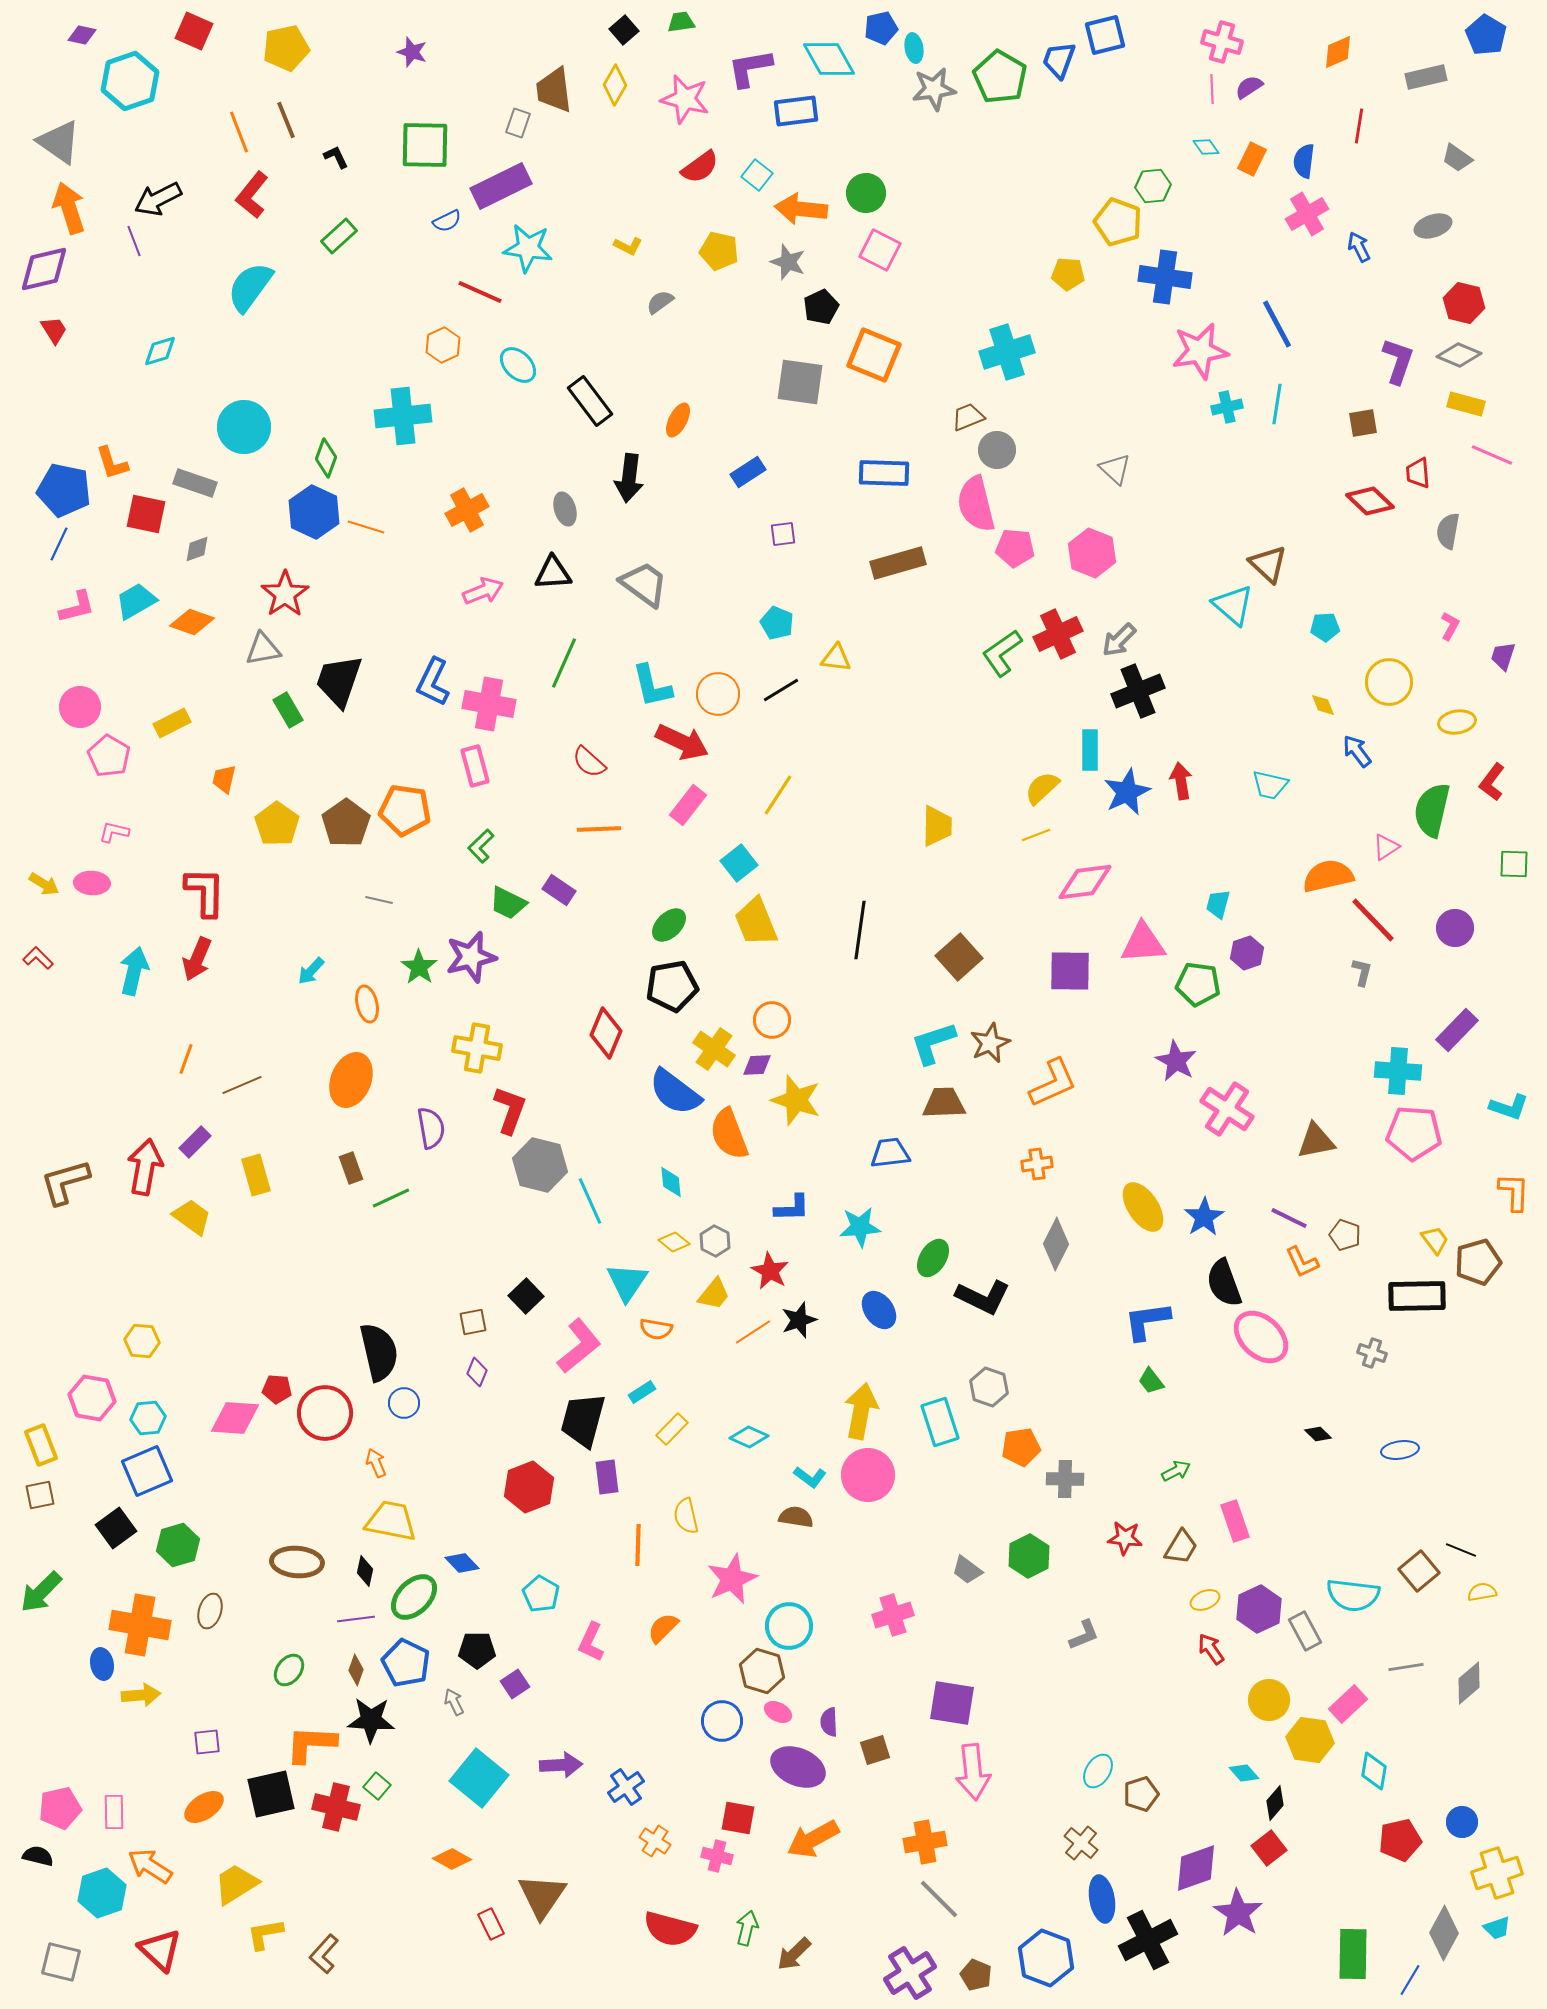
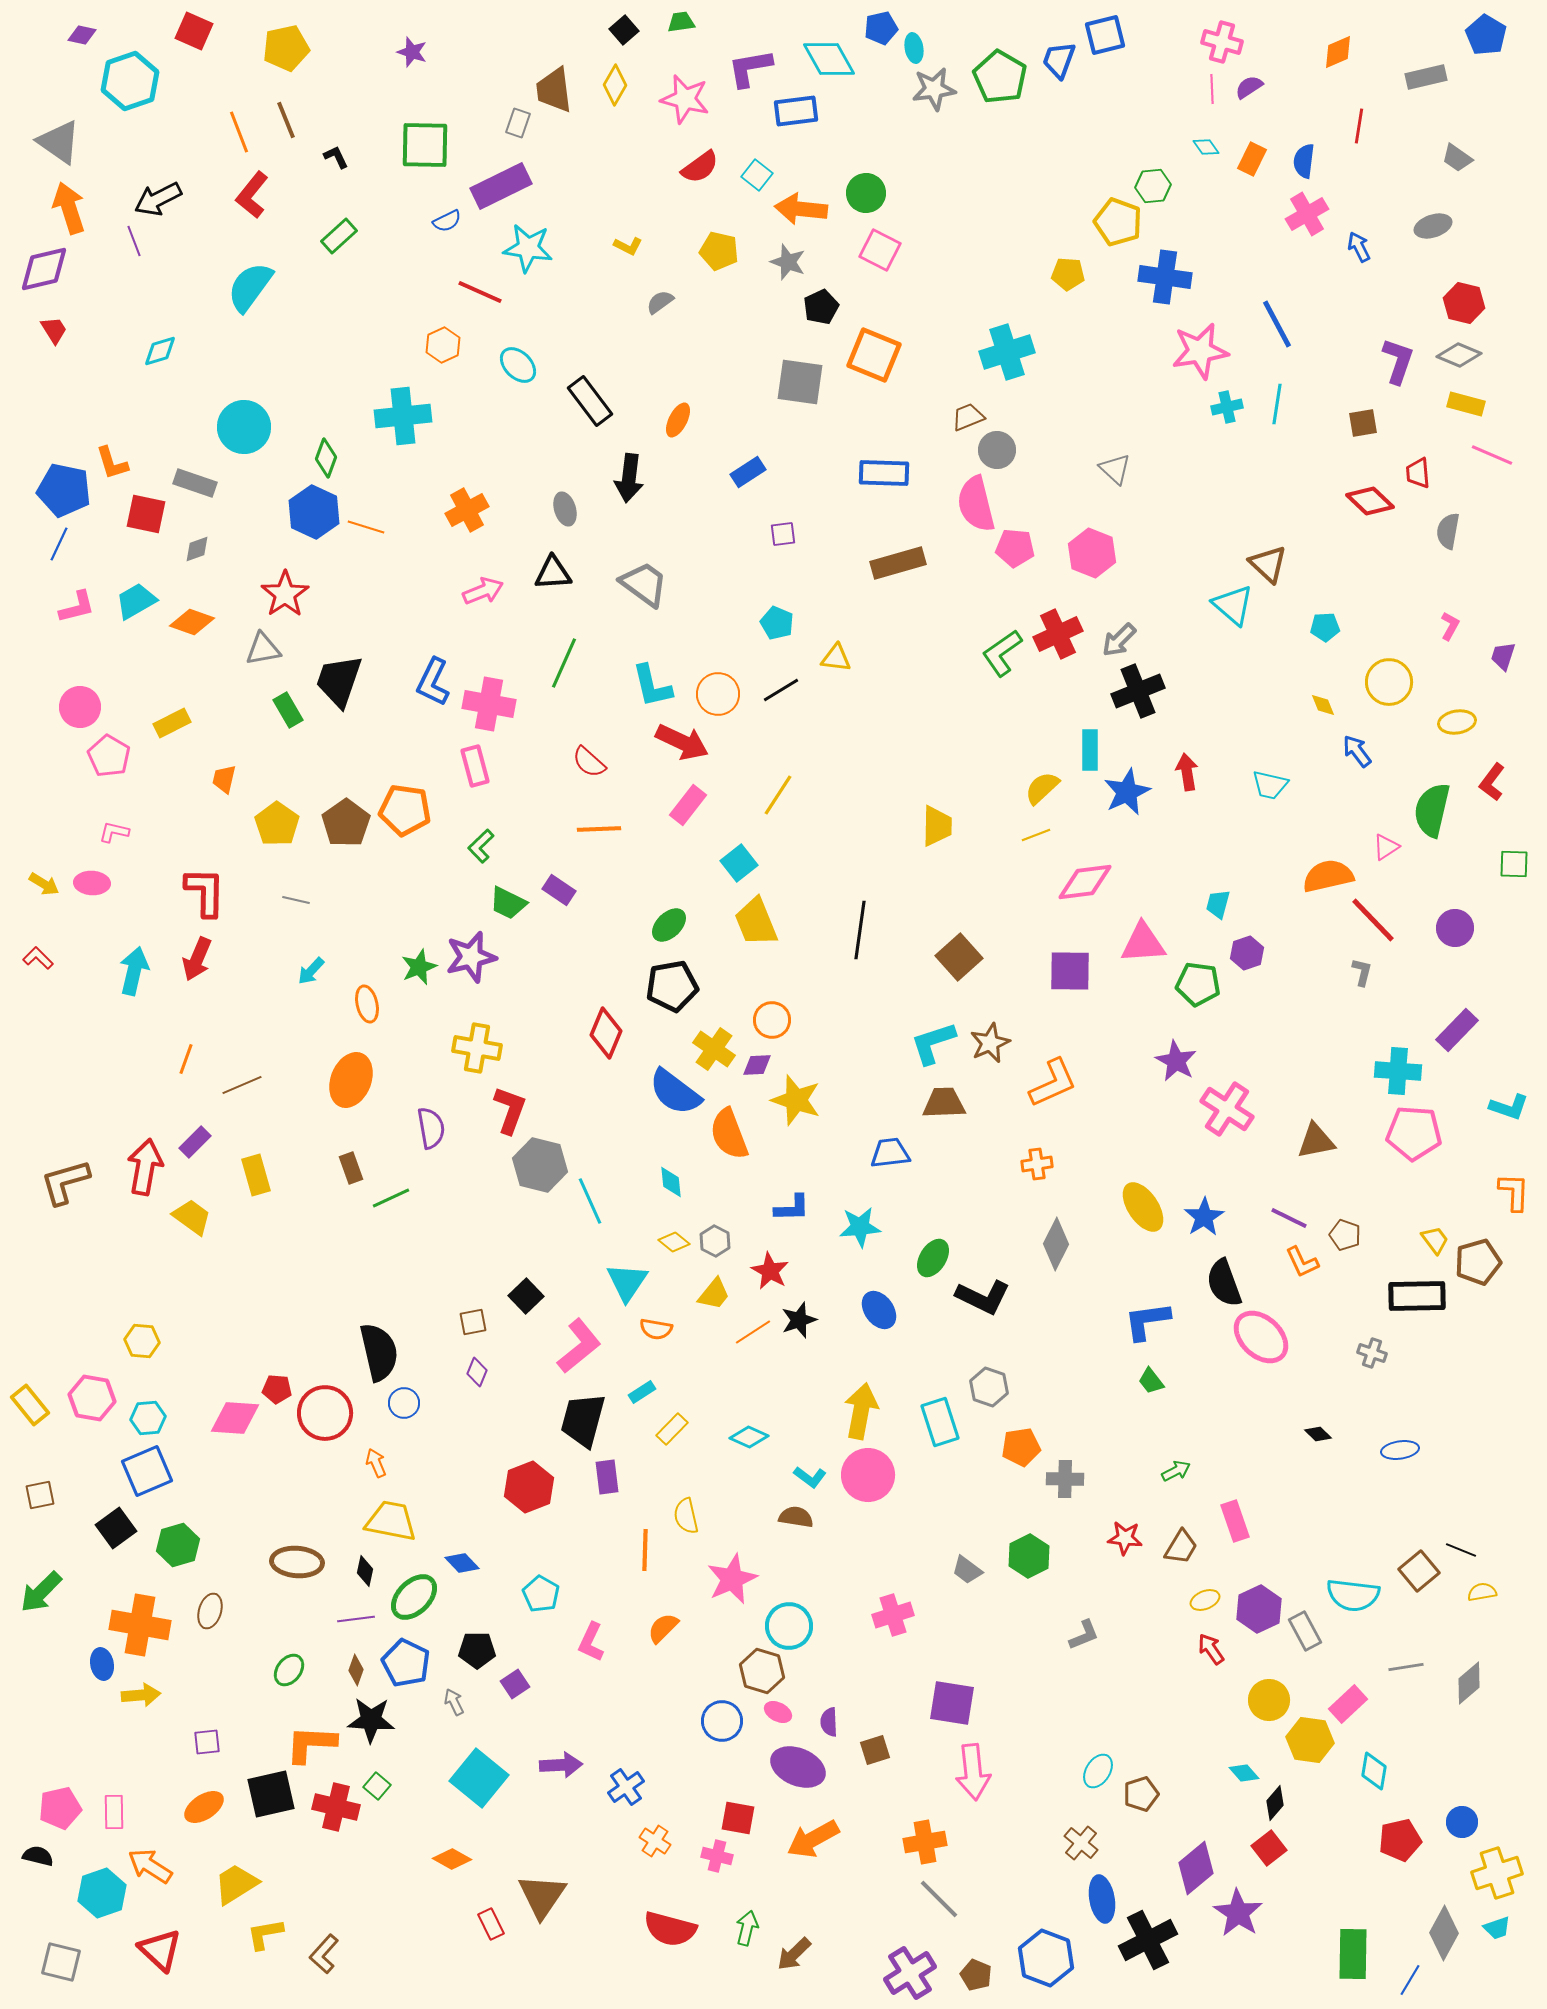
red arrow at (1181, 781): moved 6 px right, 9 px up
gray line at (379, 900): moved 83 px left
green star at (419, 967): rotated 15 degrees clockwise
yellow rectangle at (41, 1445): moved 11 px left, 40 px up; rotated 18 degrees counterclockwise
orange line at (638, 1545): moved 7 px right, 5 px down
purple diamond at (1196, 1868): rotated 20 degrees counterclockwise
